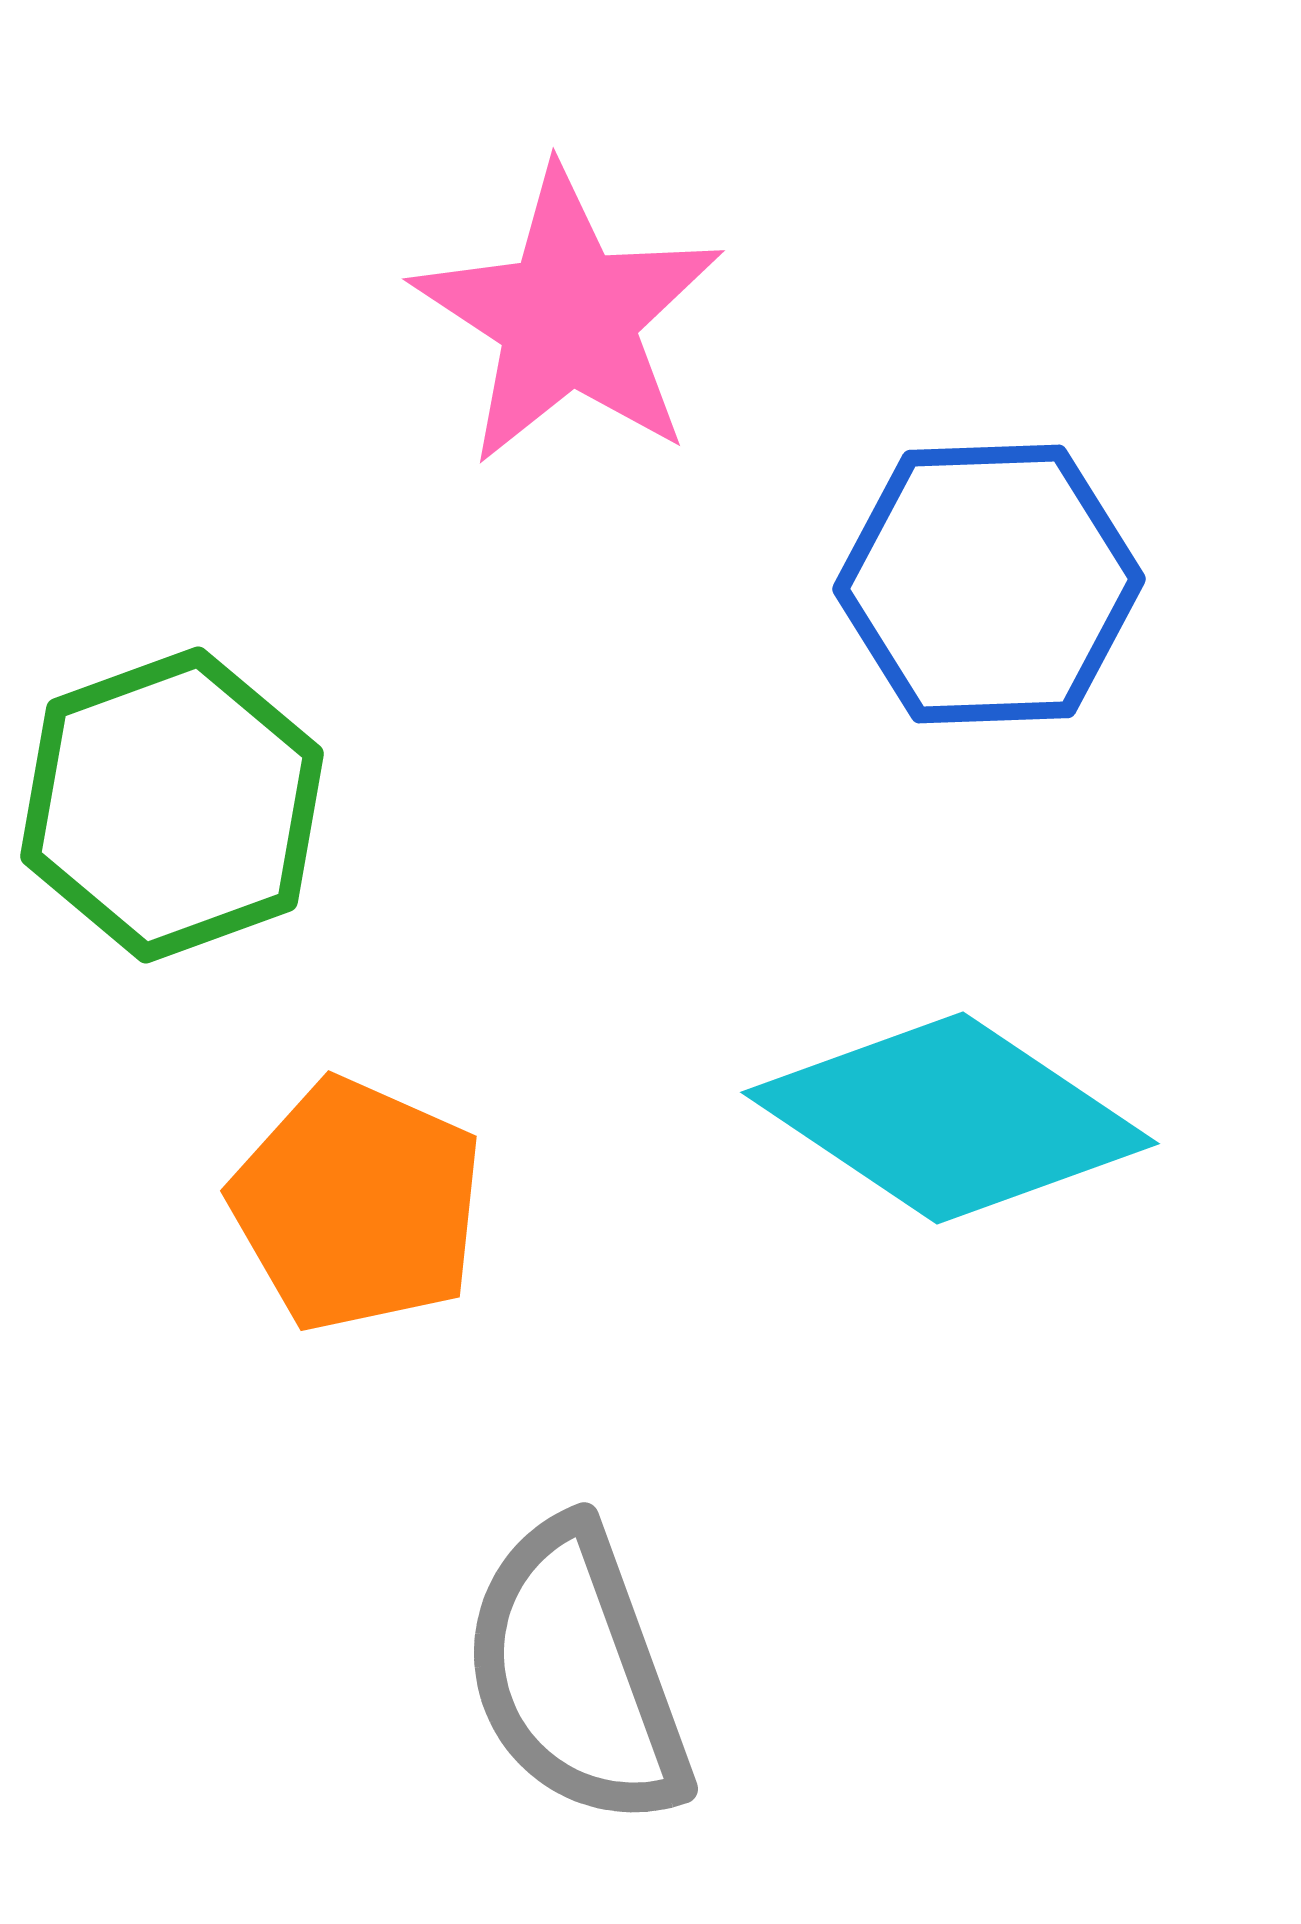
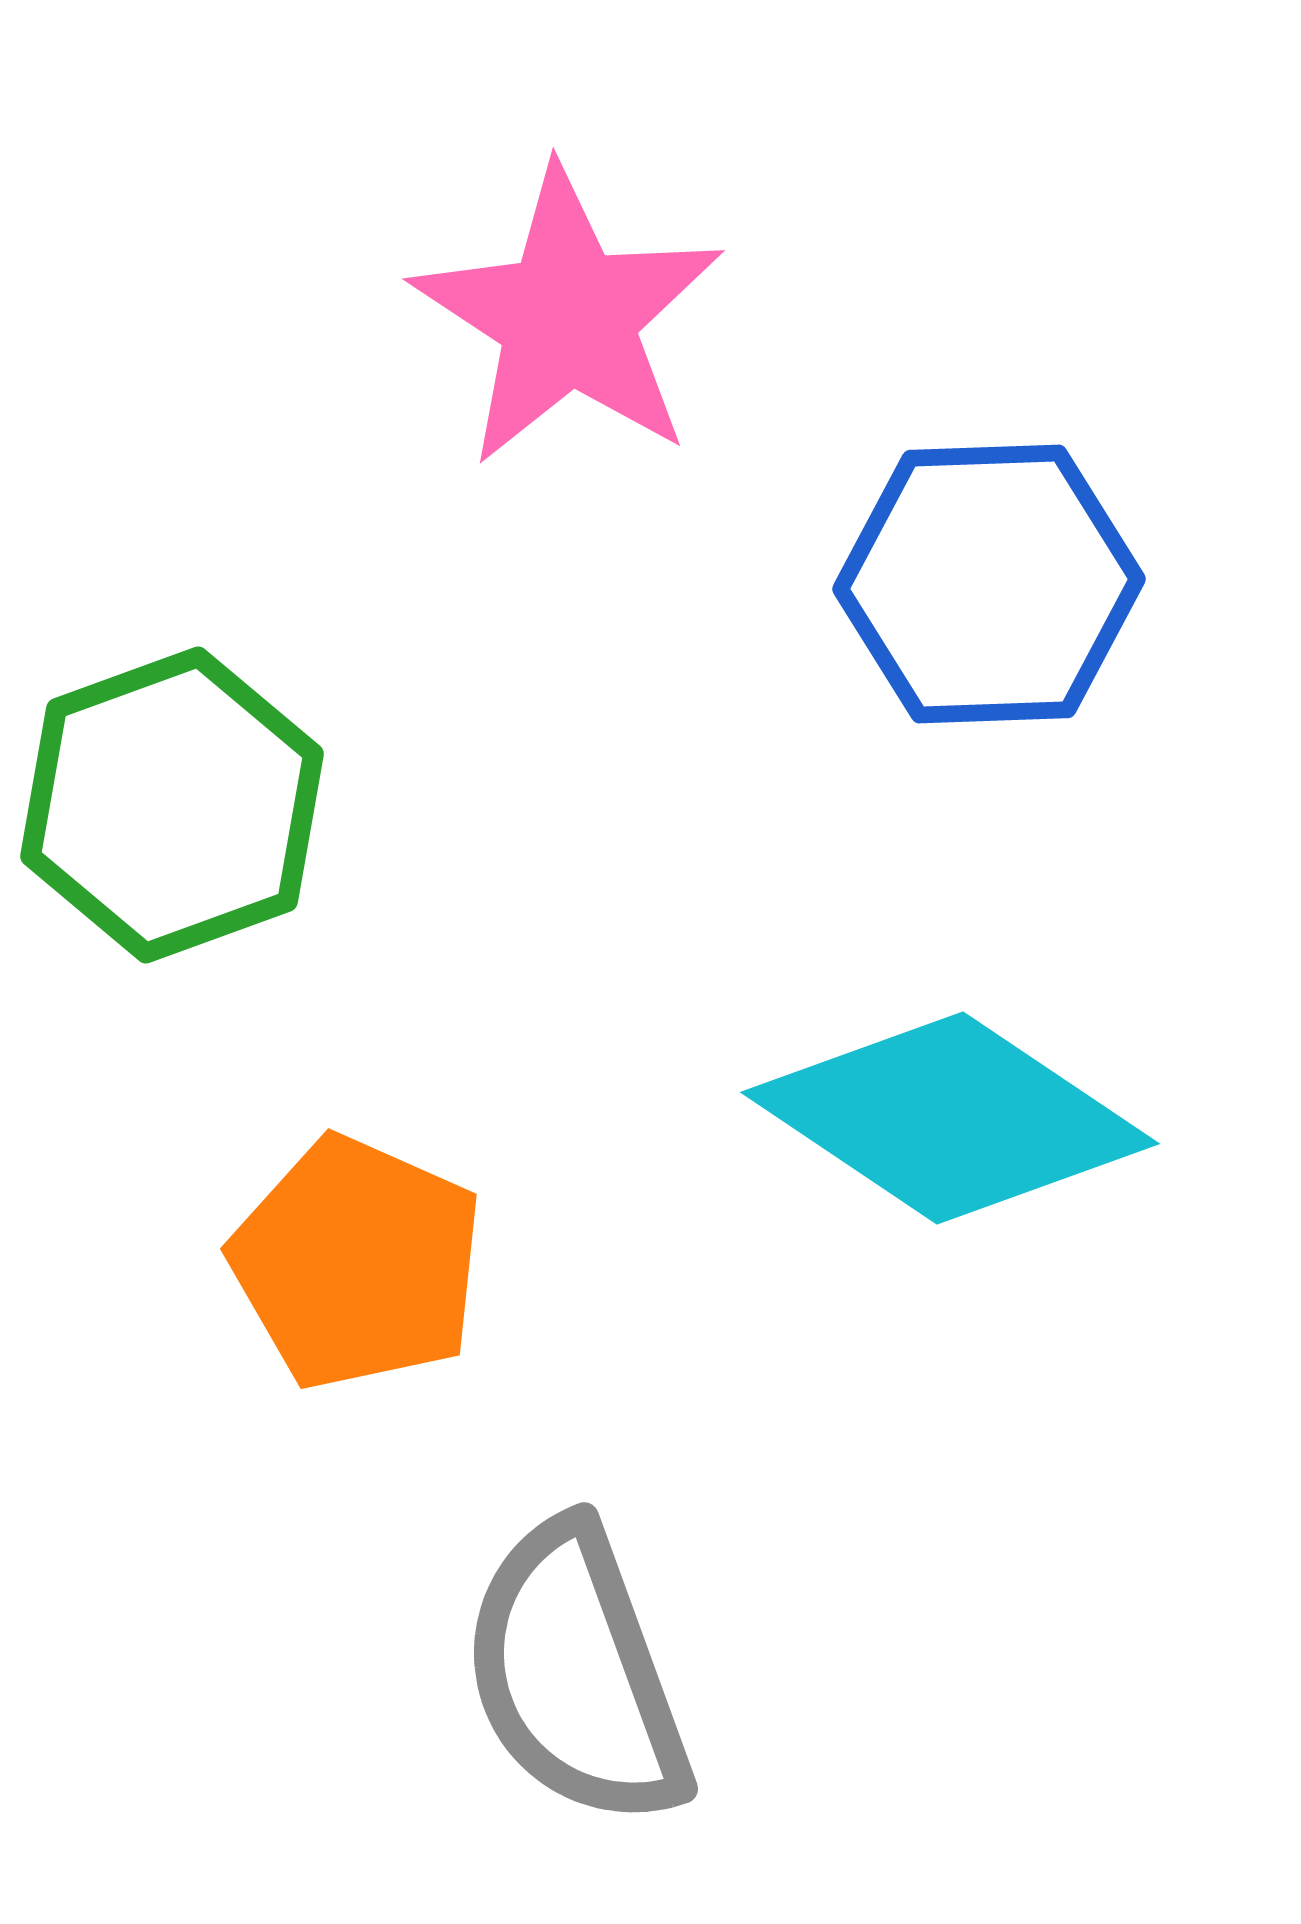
orange pentagon: moved 58 px down
